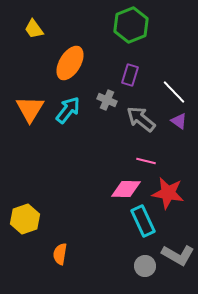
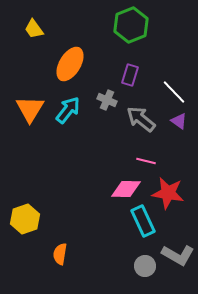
orange ellipse: moved 1 px down
